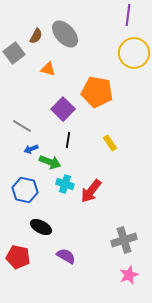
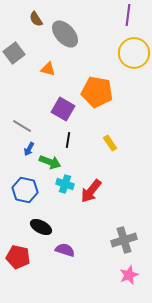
brown semicircle: moved 17 px up; rotated 119 degrees clockwise
purple square: rotated 15 degrees counterclockwise
blue arrow: moved 2 px left; rotated 40 degrees counterclockwise
purple semicircle: moved 1 px left, 6 px up; rotated 12 degrees counterclockwise
